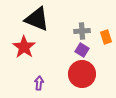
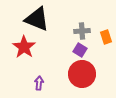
purple square: moved 2 px left
